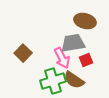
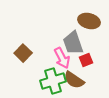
brown ellipse: moved 4 px right
gray trapezoid: rotated 100 degrees counterclockwise
